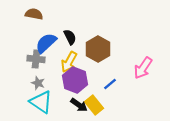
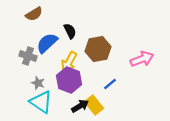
brown semicircle: rotated 138 degrees clockwise
black semicircle: moved 6 px up
blue semicircle: moved 1 px right
brown hexagon: rotated 20 degrees clockwise
gray cross: moved 8 px left, 3 px up; rotated 12 degrees clockwise
pink arrow: moved 1 px left, 9 px up; rotated 145 degrees counterclockwise
purple hexagon: moved 6 px left
black arrow: moved 1 px right, 1 px down; rotated 66 degrees counterclockwise
